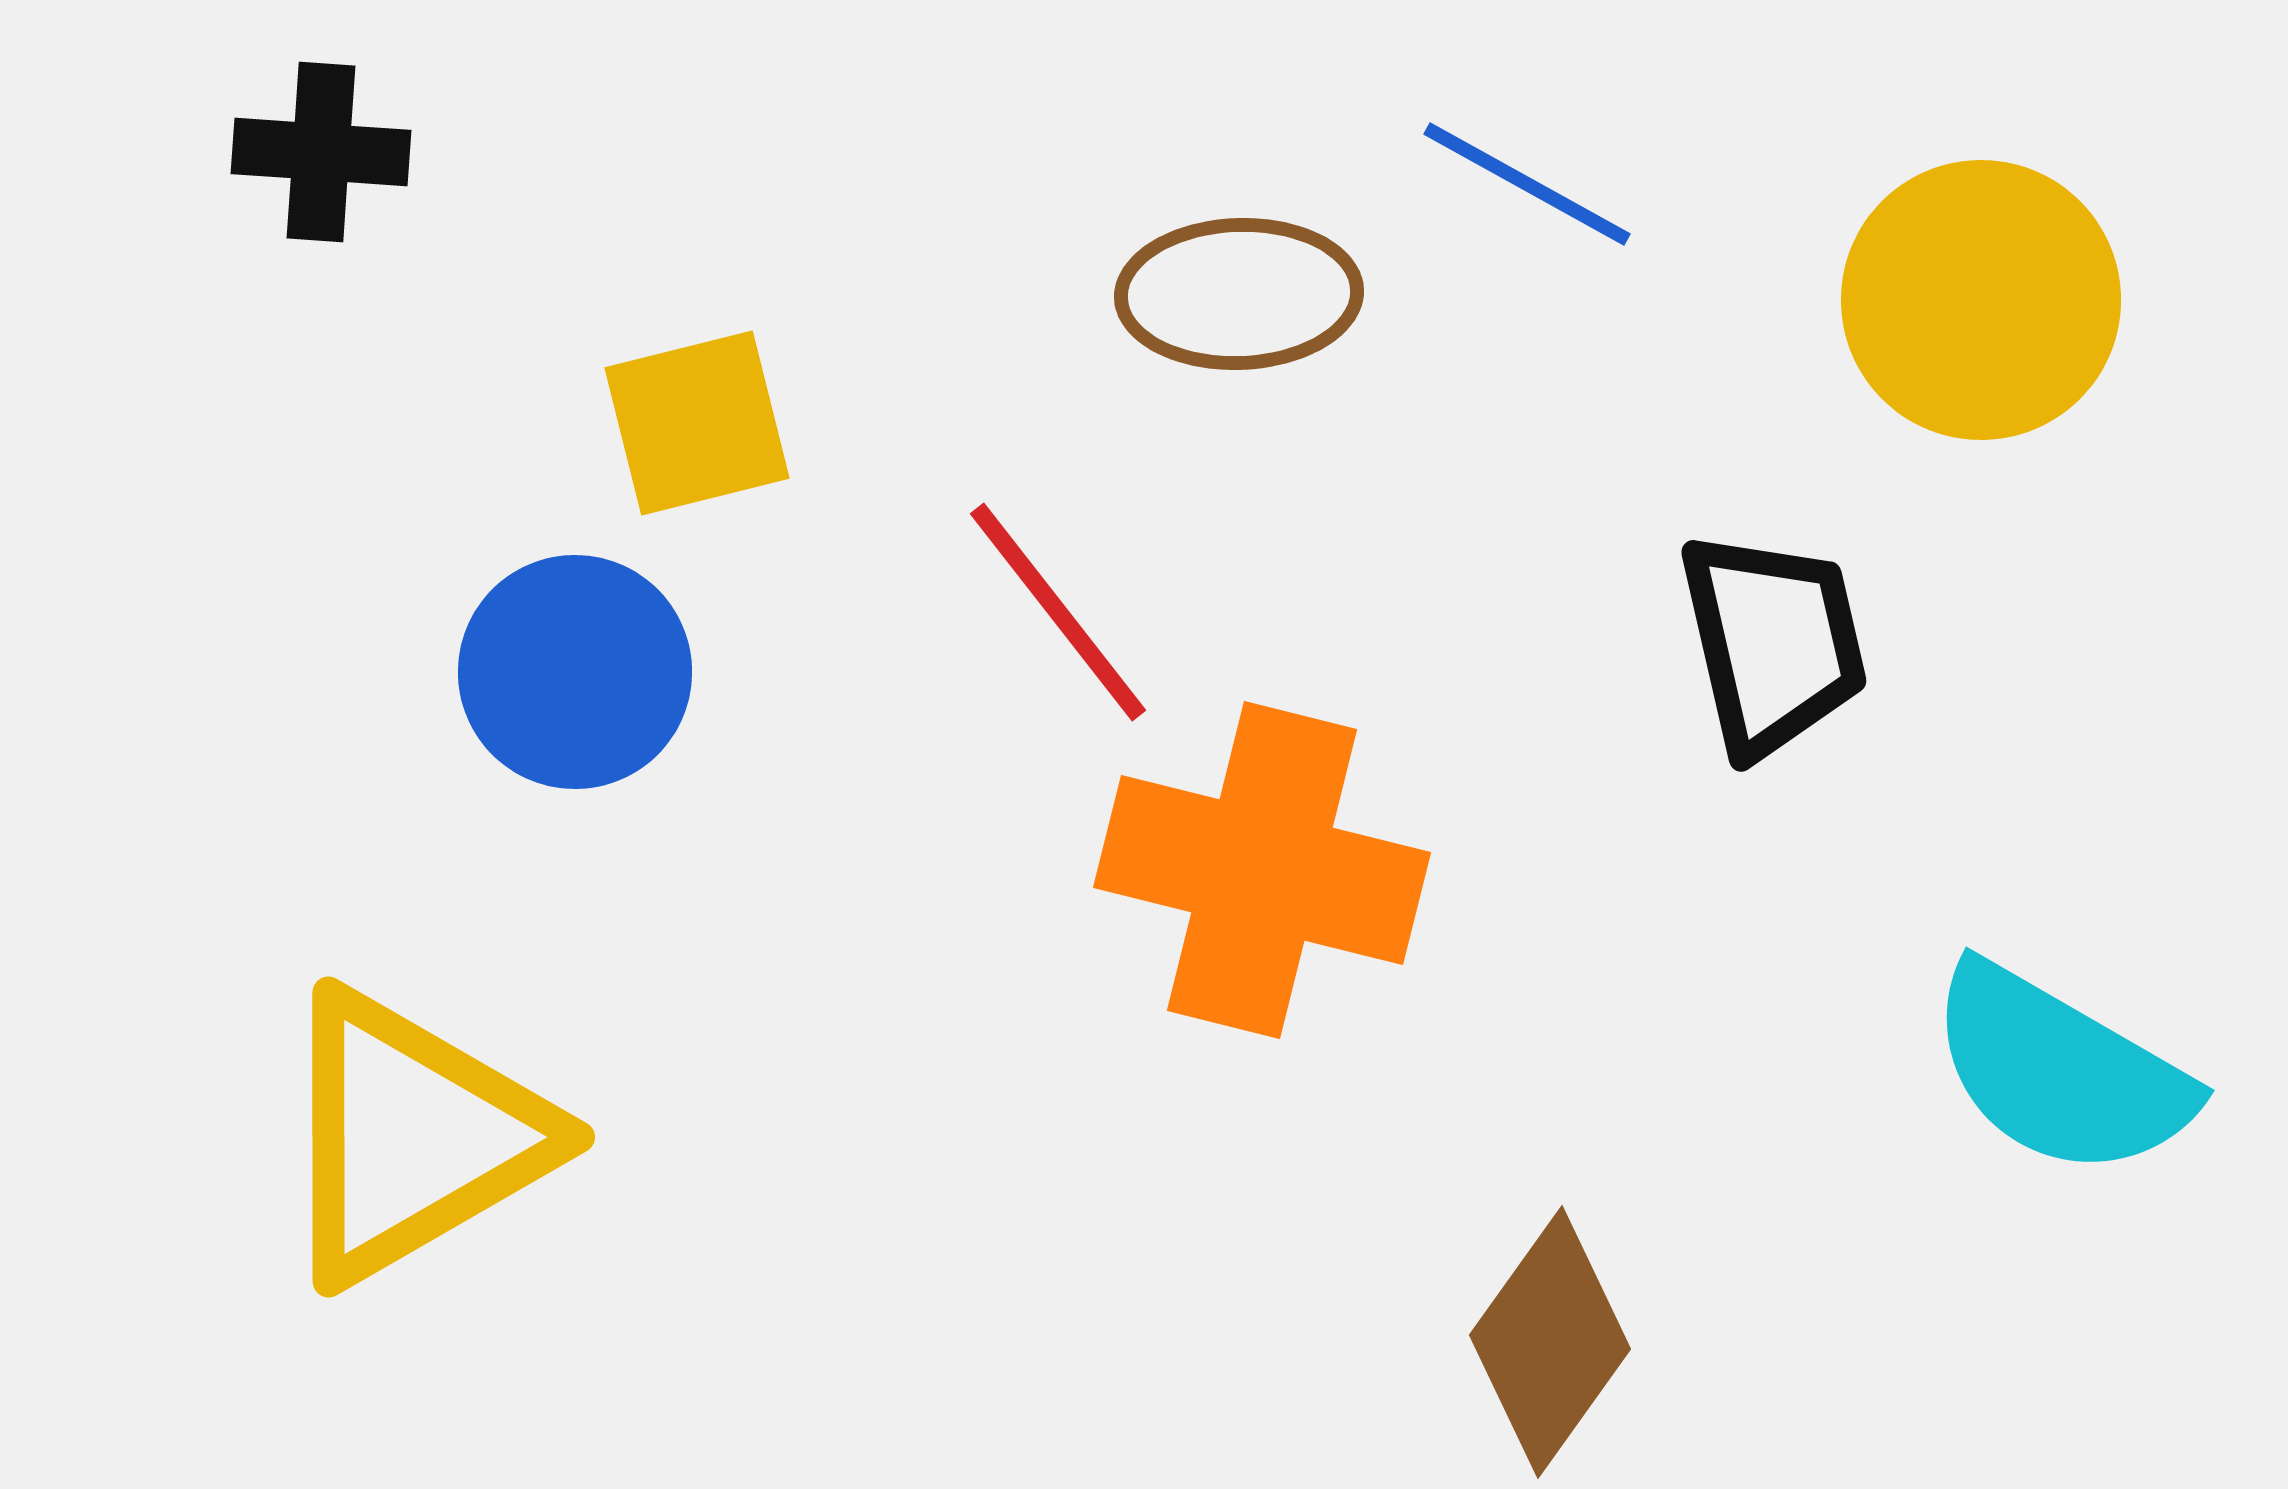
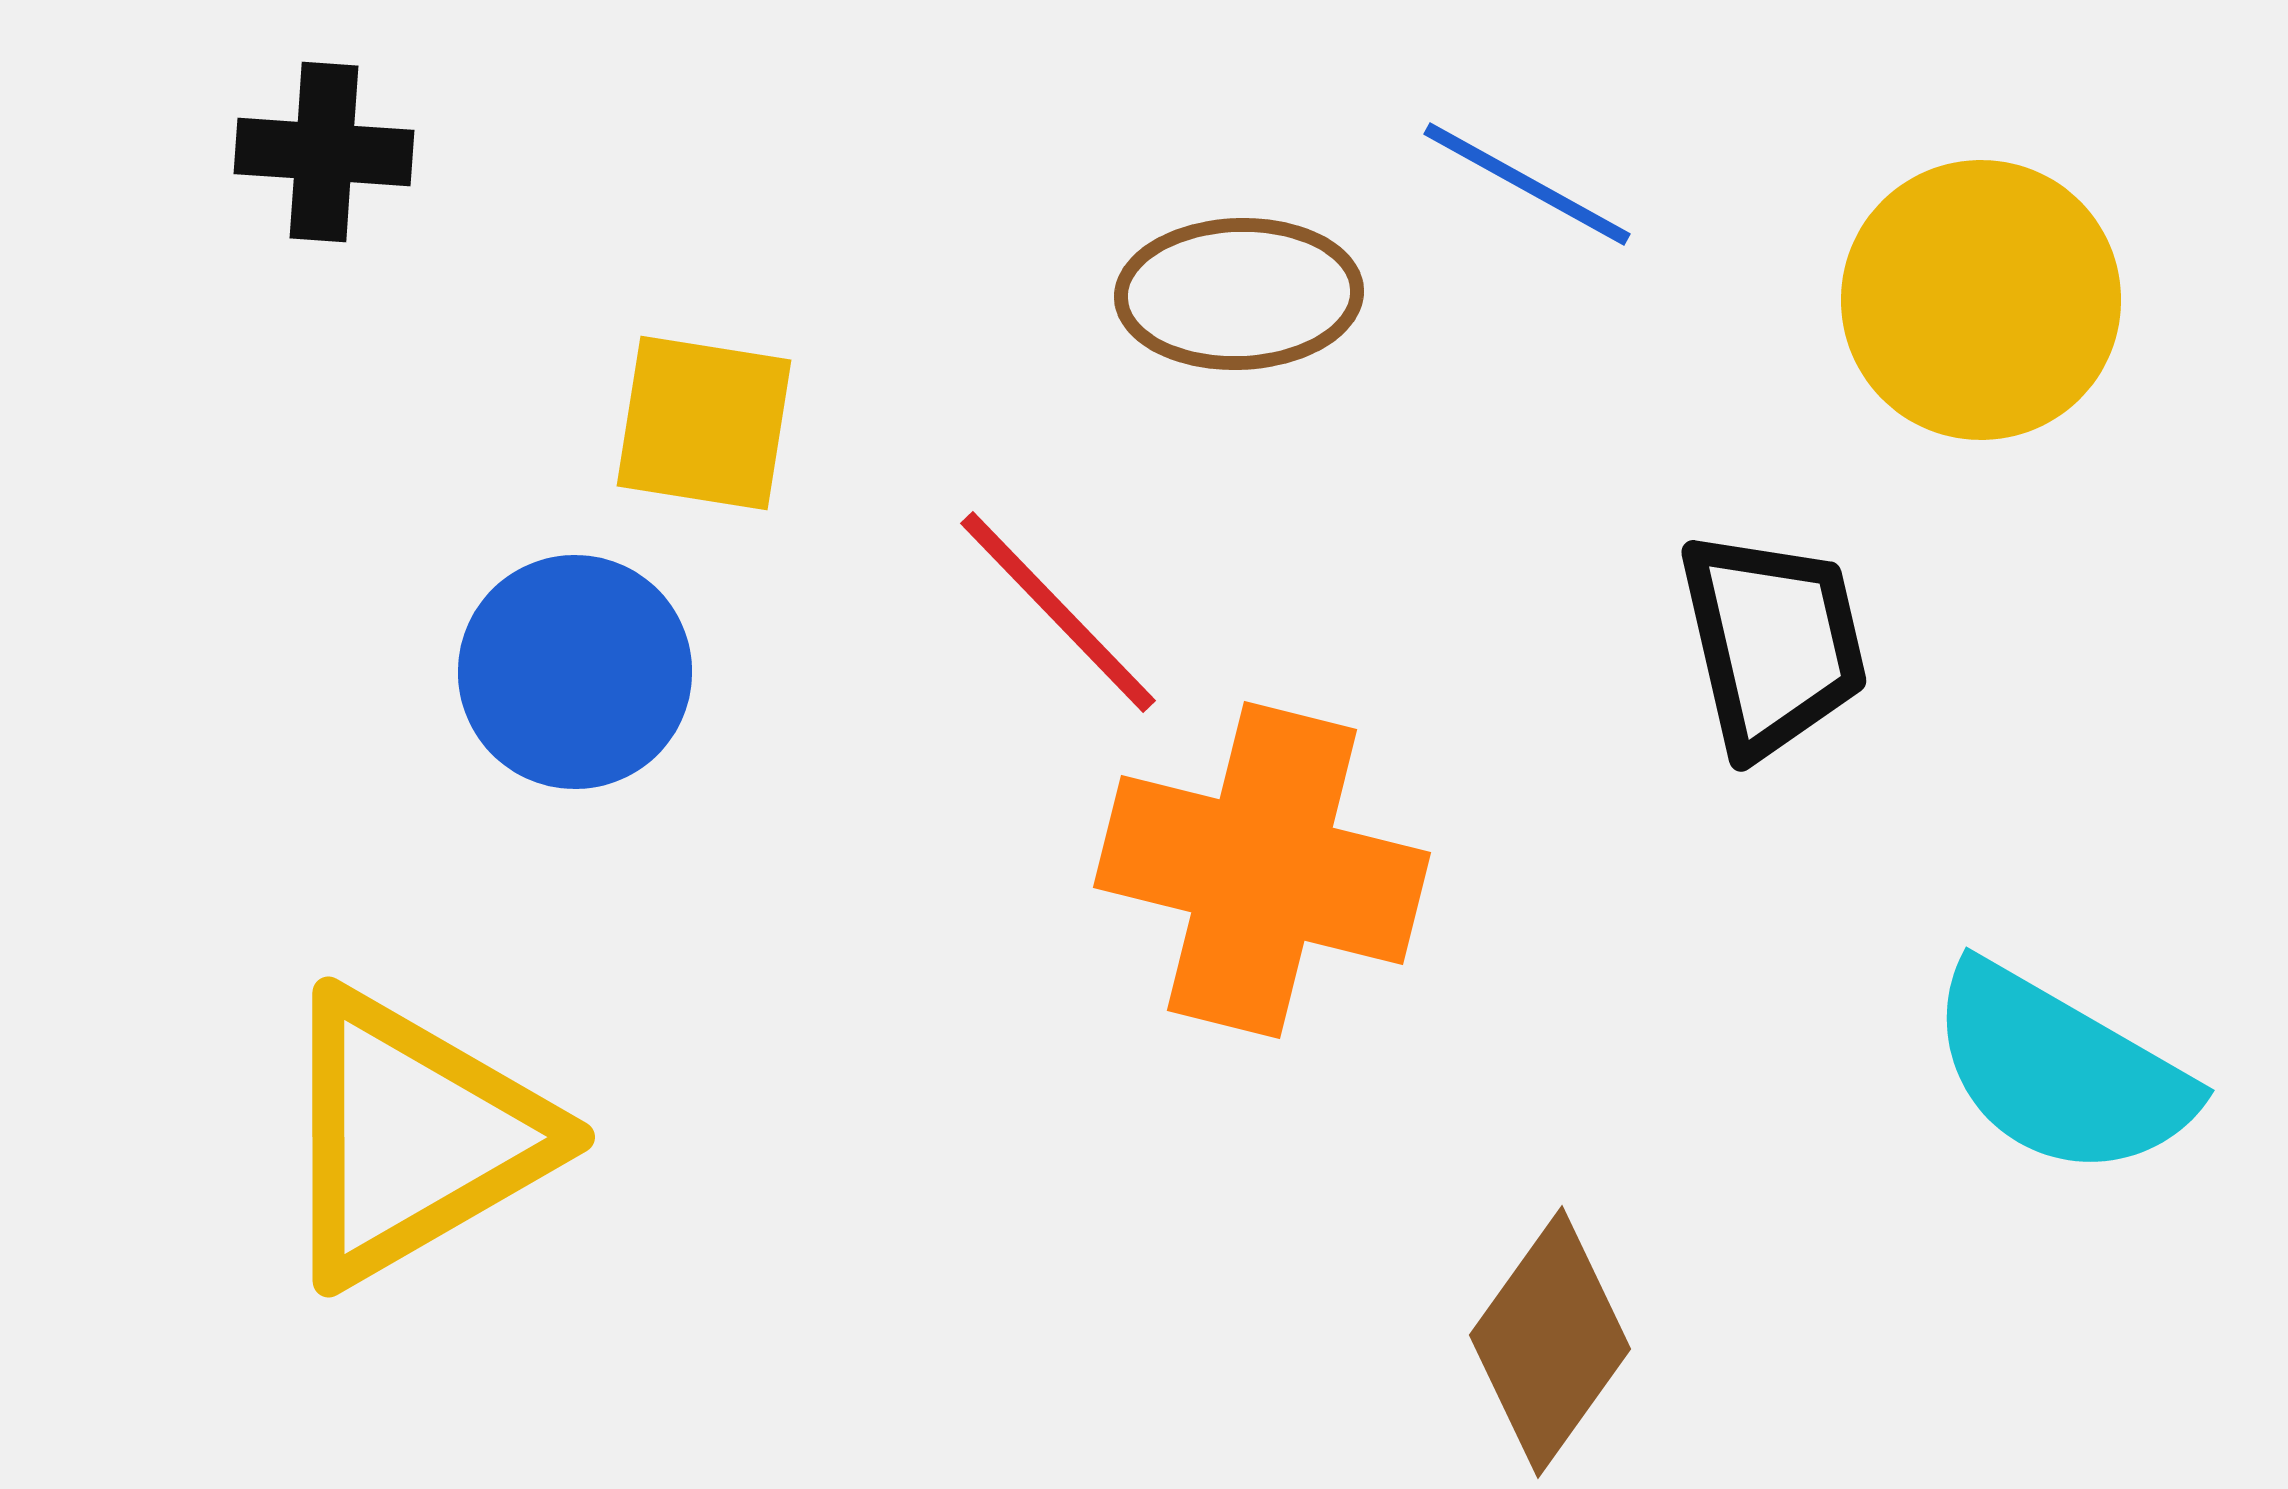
black cross: moved 3 px right
yellow square: moved 7 px right; rotated 23 degrees clockwise
red line: rotated 6 degrees counterclockwise
